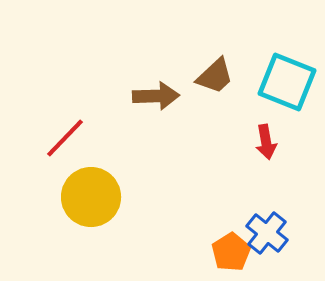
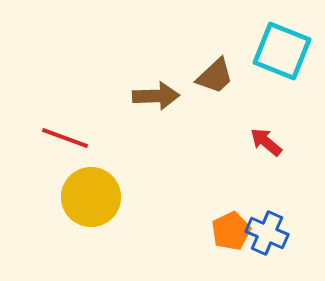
cyan square: moved 5 px left, 31 px up
red line: rotated 66 degrees clockwise
red arrow: rotated 140 degrees clockwise
blue cross: rotated 15 degrees counterclockwise
orange pentagon: moved 21 px up; rotated 6 degrees clockwise
